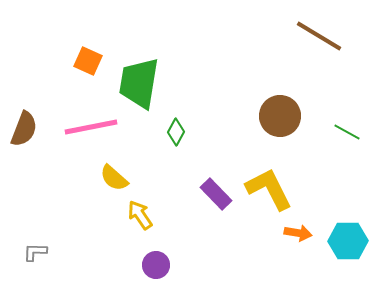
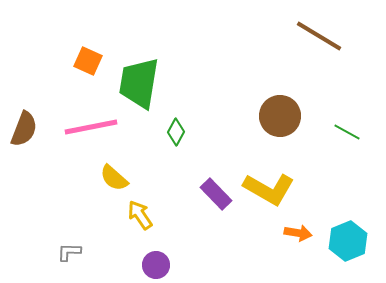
yellow L-shape: rotated 147 degrees clockwise
cyan hexagon: rotated 21 degrees counterclockwise
gray L-shape: moved 34 px right
